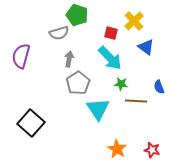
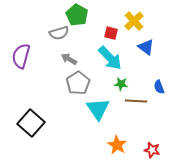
green pentagon: rotated 10 degrees clockwise
gray arrow: rotated 70 degrees counterclockwise
orange star: moved 4 px up
